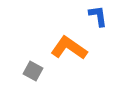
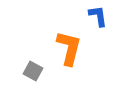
orange L-shape: rotated 69 degrees clockwise
